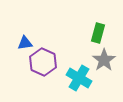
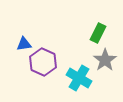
green rectangle: rotated 12 degrees clockwise
blue triangle: moved 1 px left, 1 px down
gray star: moved 1 px right
